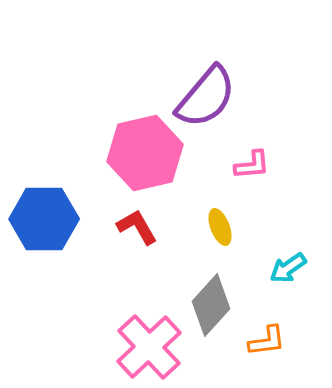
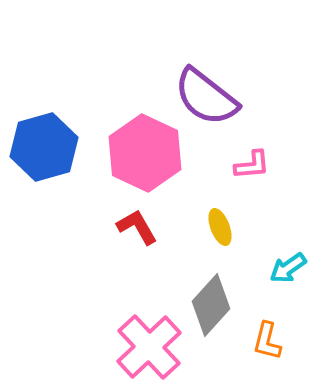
purple semicircle: rotated 88 degrees clockwise
pink hexagon: rotated 22 degrees counterclockwise
blue hexagon: moved 72 px up; rotated 16 degrees counterclockwise
orange L-shape: rotated 111 degrees clockwise
